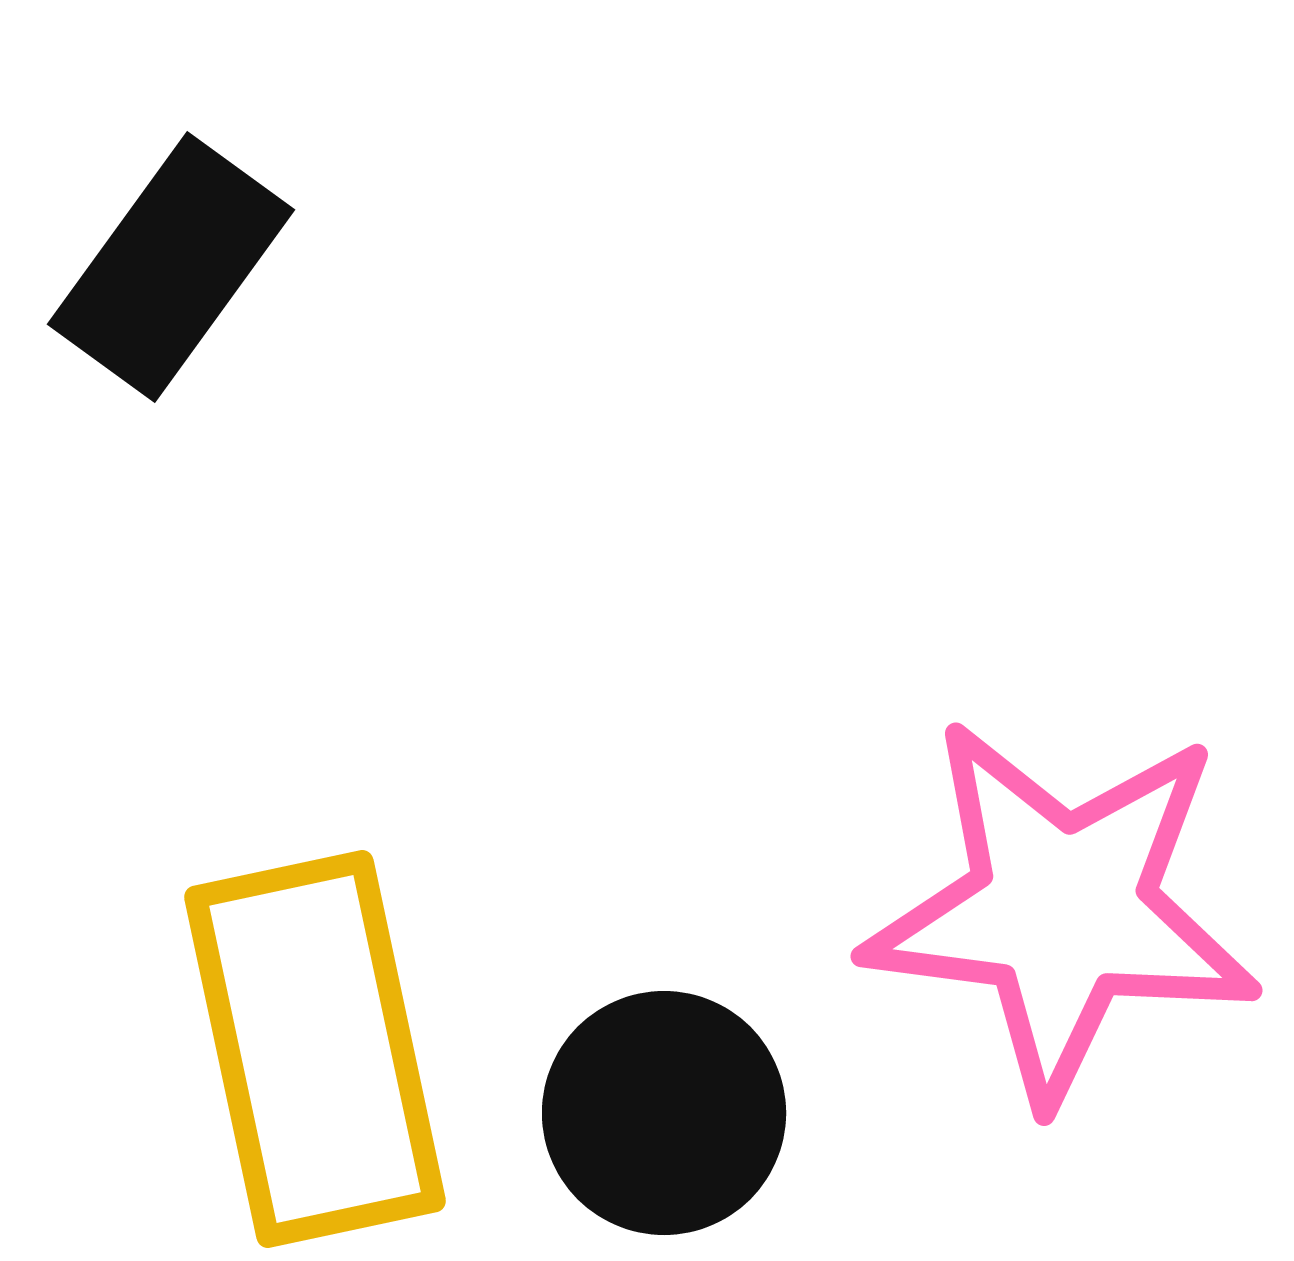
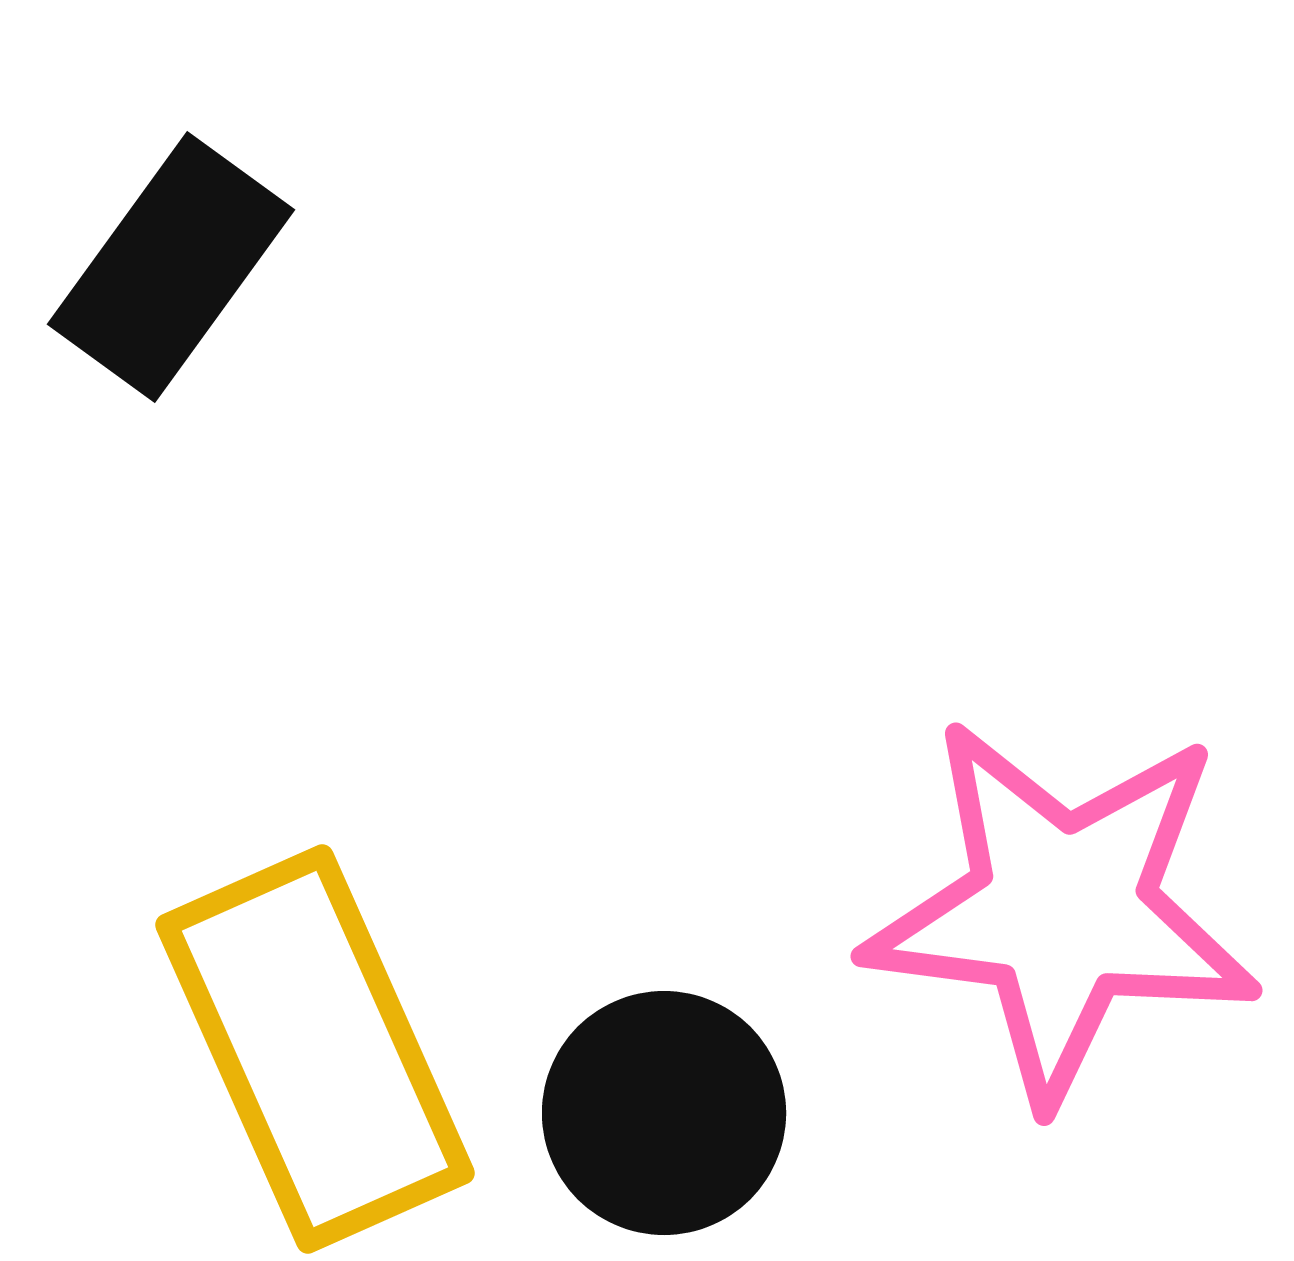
yellow rectangle: rotated 12 degrees counterclockwise
